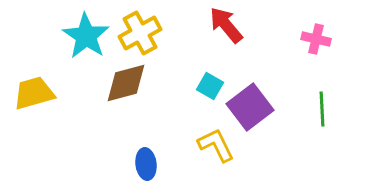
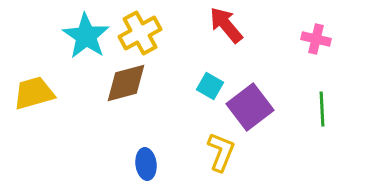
yellow L-shape: moved 5 px right, 7 px down; rotated 48 degrees clockwise
